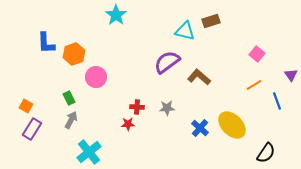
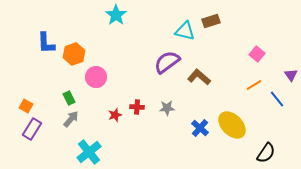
blue line: moved 2 px up; rotated 18 degrees counterclockwise
gray arrow: moved 1 px up; rotated 12 degrees clockwise
red star: moved 13 px left, 9 px up; rotated 16 degrees counterclockwise
